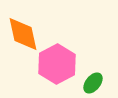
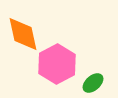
green ellipse: rotated 10 degrees clockwise
